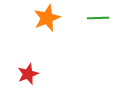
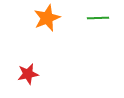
red star: rotated 10 degrees clockwise
